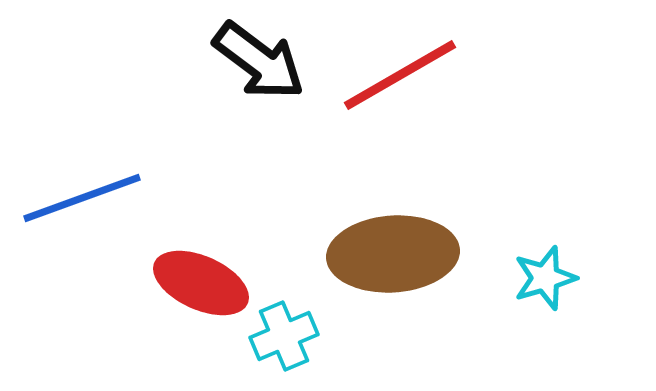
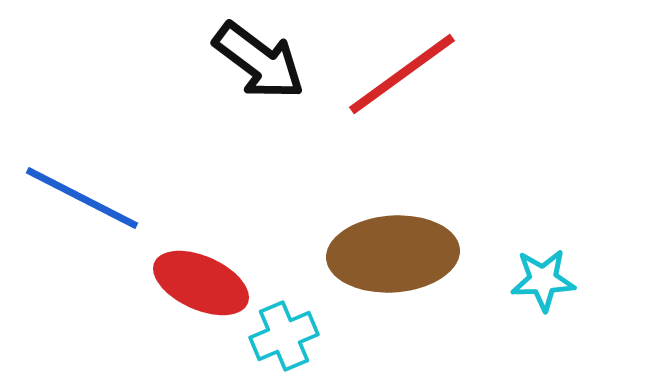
red line: moved 2 px right, 1 px up; rotated 6 degrees counterclockwise
blue line: rotated 47 degrees clockwise
cyan star: moved 2 px left, 2 px down; rotated 14 degrees clockwise
